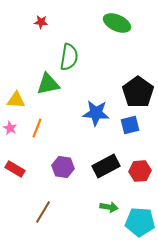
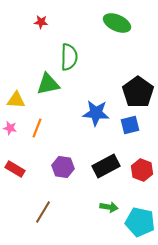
green semicircle: rotated 8 degrees counterclockwise
pink star: rotated 16 degrees counterclockwise
red hexagon: moved 2 px right, 1 px up; rotated 25 degrees clockwise
cyan pentagon: rotated 8 degrees clockwise
